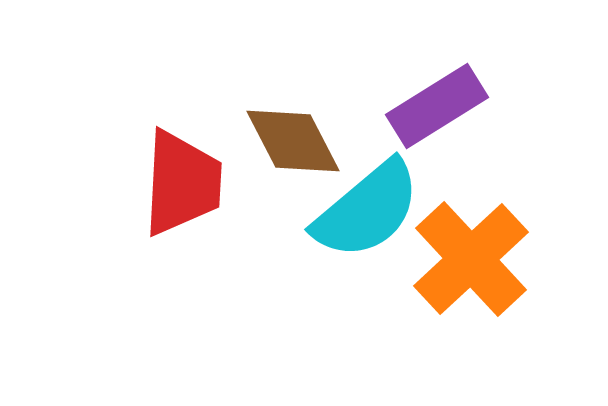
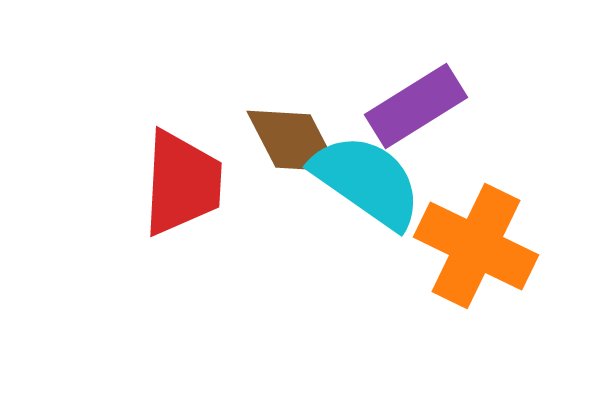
purple rectangle: moved 21 px left
cyan semicircle: moved 29 px up; rotated 105 degrees counterclockwise
orange cross: moved 5 px right, 13 px up; rotated 21 degrees counterclockwise
